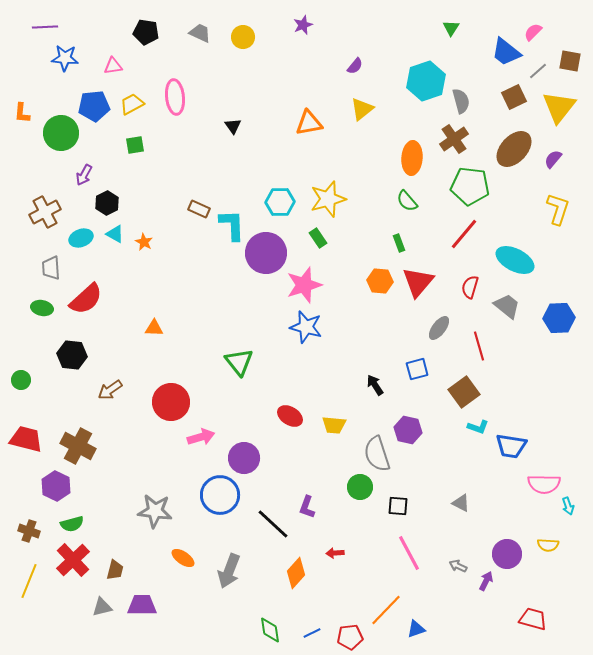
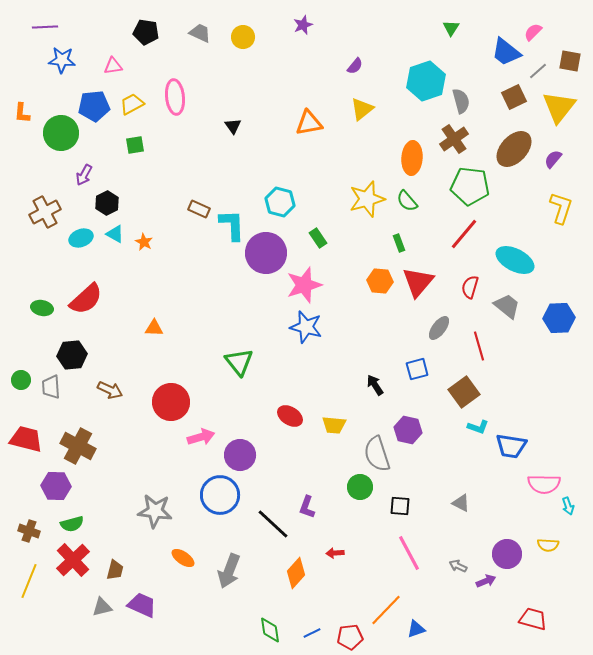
blue star at (65, 58): moved 3 px left, 2 px down
yellow star at (328, 199): moved 39 px right
cyan hexagon at (280, 202): rotated 16 degrees clockwise
yellow L-shape at (558, 209): moved 3 px right, 1 px up
gray trapezoid at (51, 268): moved 119 px down
black hexagon at (72, 355): rotated 12 degrees counterclockwise
brown arrow at (110, 390): rotated 120 degrees counterclockwise
purple circle at (244, 458): moved 4 px left, 3 px up
purple hexagon at (56, 486): rotated 24 degrees counterclockwise
black square at (398, 506): moved 2 px right
purple arrow at (486, 581): rotated 42 degrees clockwise
purple trapezoid at (142, 605): rotated 24 degrees clockwise
